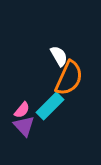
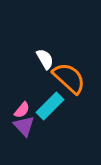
white semicircle: moved 14 px left, 3 px down
orange semicircle: rotated 72 degrees counterclockwise
